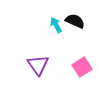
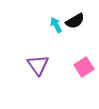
black semicircle: rotated 126 degrees clockwise
pink square: moved 2 px right
